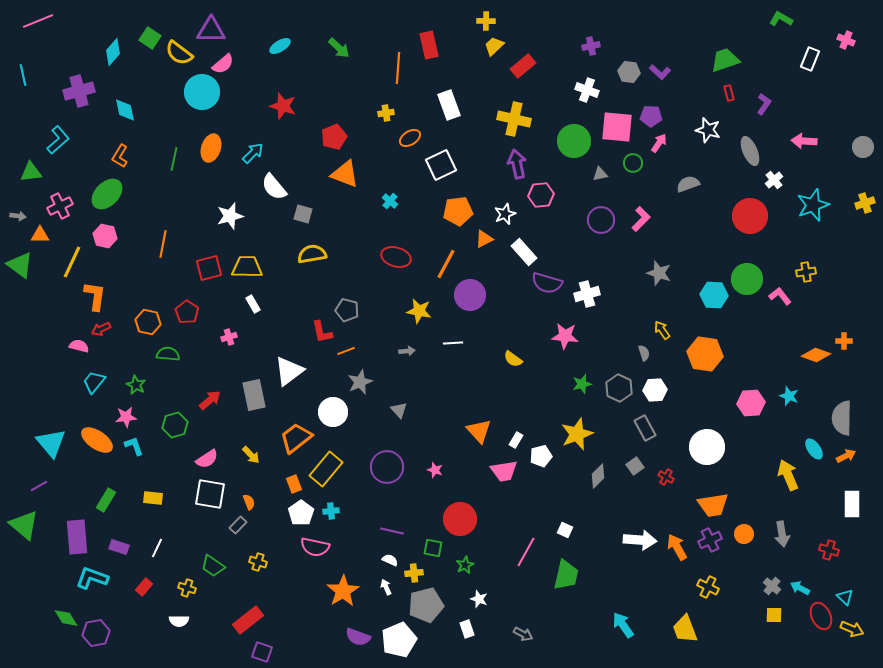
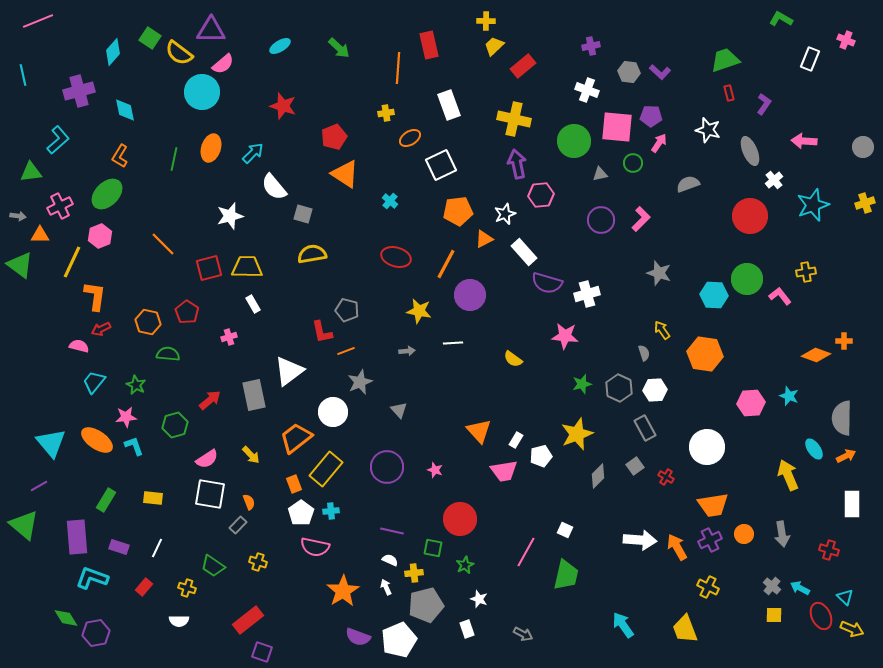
orange triangle at (345, 174): rotated 12 degrees clockwise
pink hexagon at (105, 236): moved 5 px left; rotated 25 degrees clockwise
orange line at (163, 244): rotated 56 degrees counterclockwise
